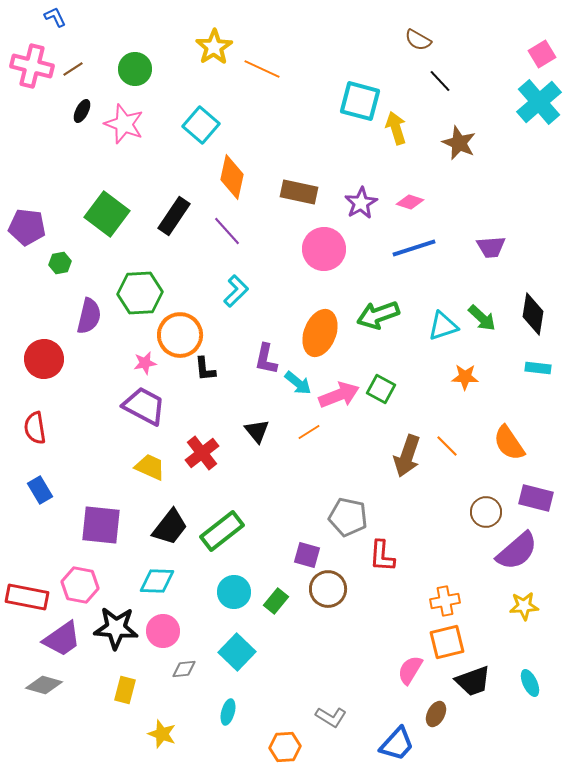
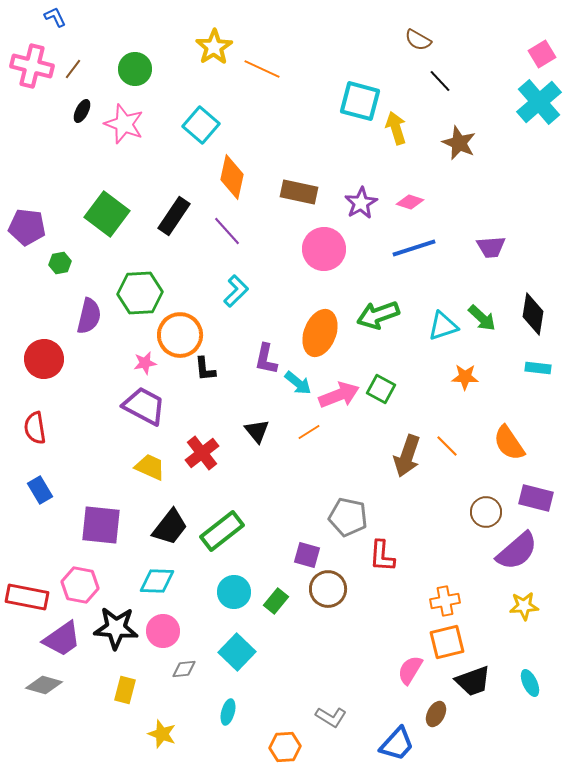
brown line at (73, 69): rotated 20 degrees counterclockwise
